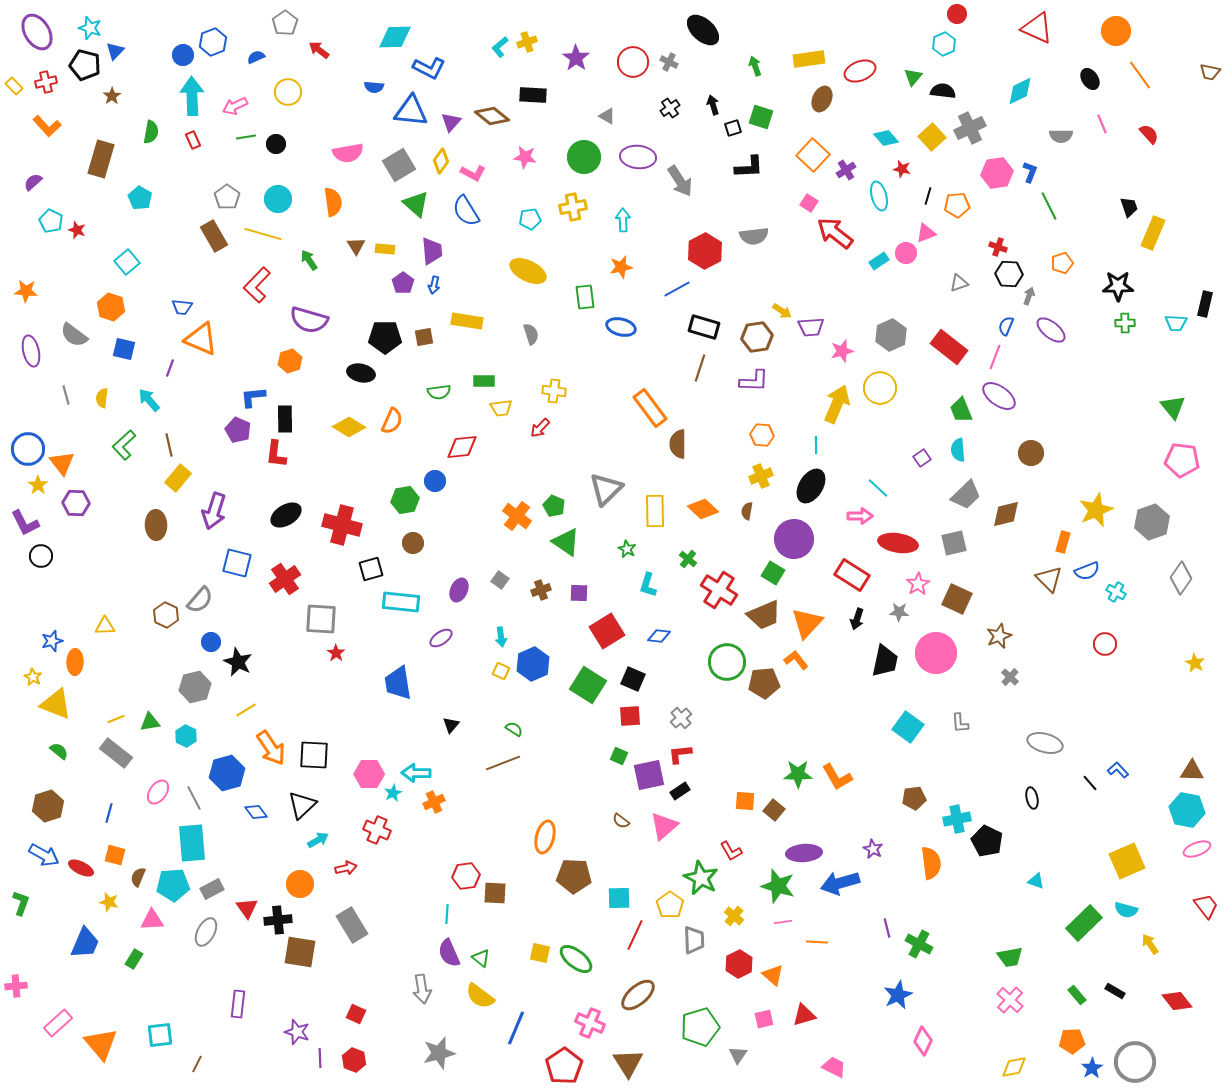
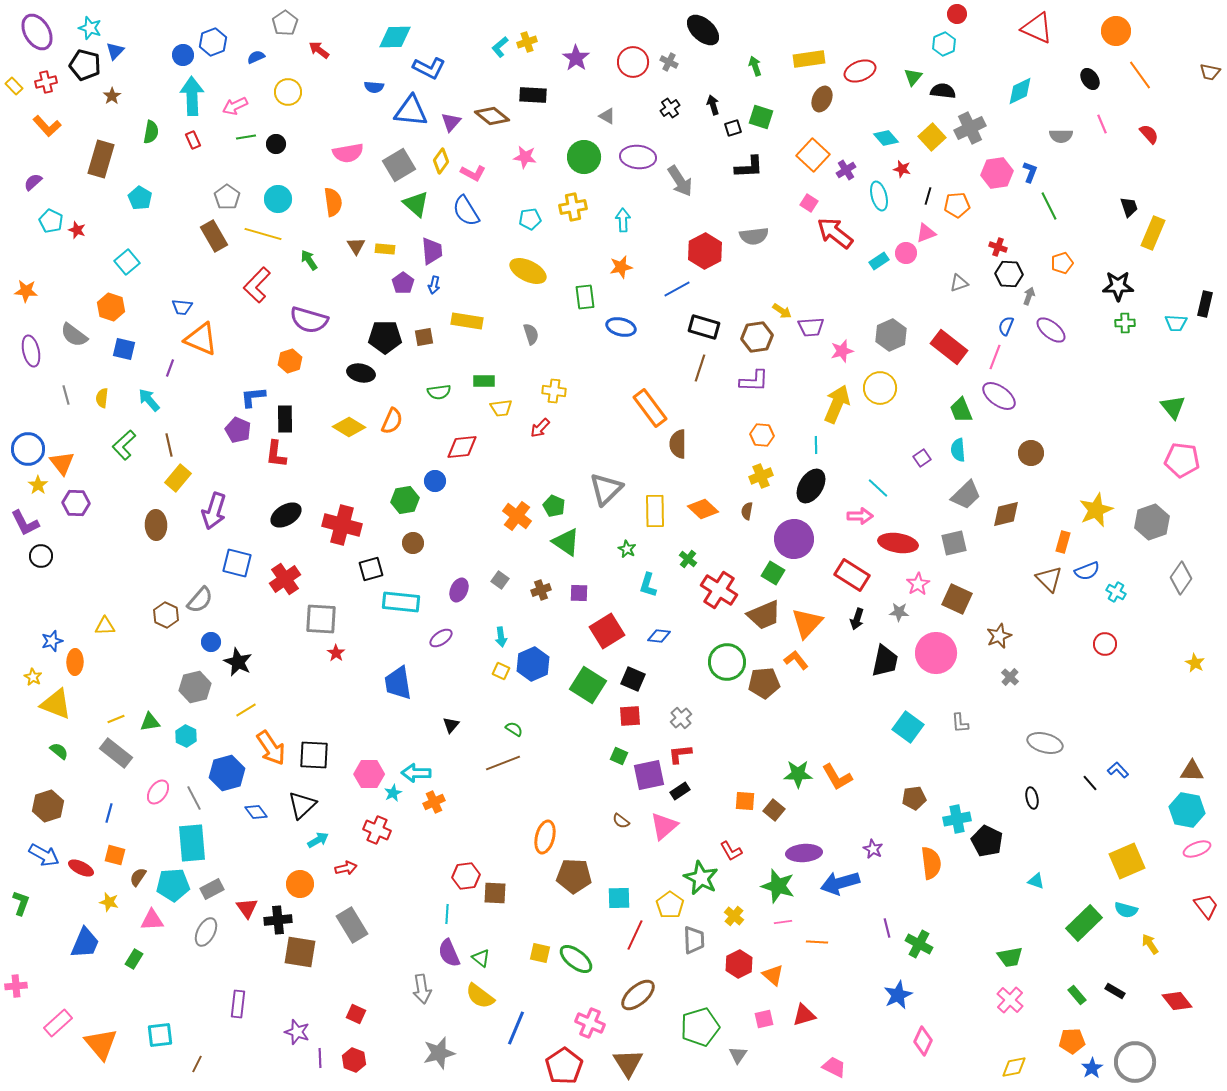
brown semicircle at (138, 877): rotated 12 degrees clockwise
